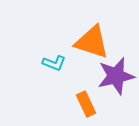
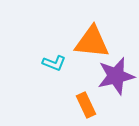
orange triangle: rotated 12 degrees counterclockwise
orange rectangle: moved 1 px down
